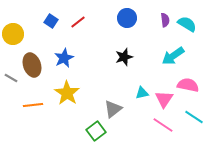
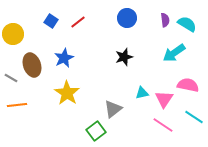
cyan arrow: moved 1 px right, 3 px up
orange line: moved 16 px left
